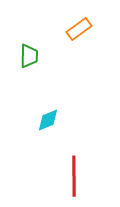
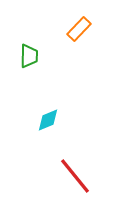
orange rectangle: rotated 10 degrees counterclockwise
red line: moved 1 px right; rotated 39 degrees counterclockwise
